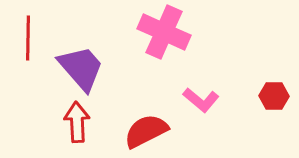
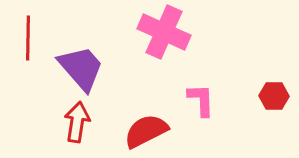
pink L-shape: rotated 132 degrees counterclockwise
red arrow: rotated 12 degrees clockwise
